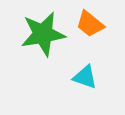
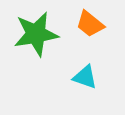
green star: moved 7 px left
